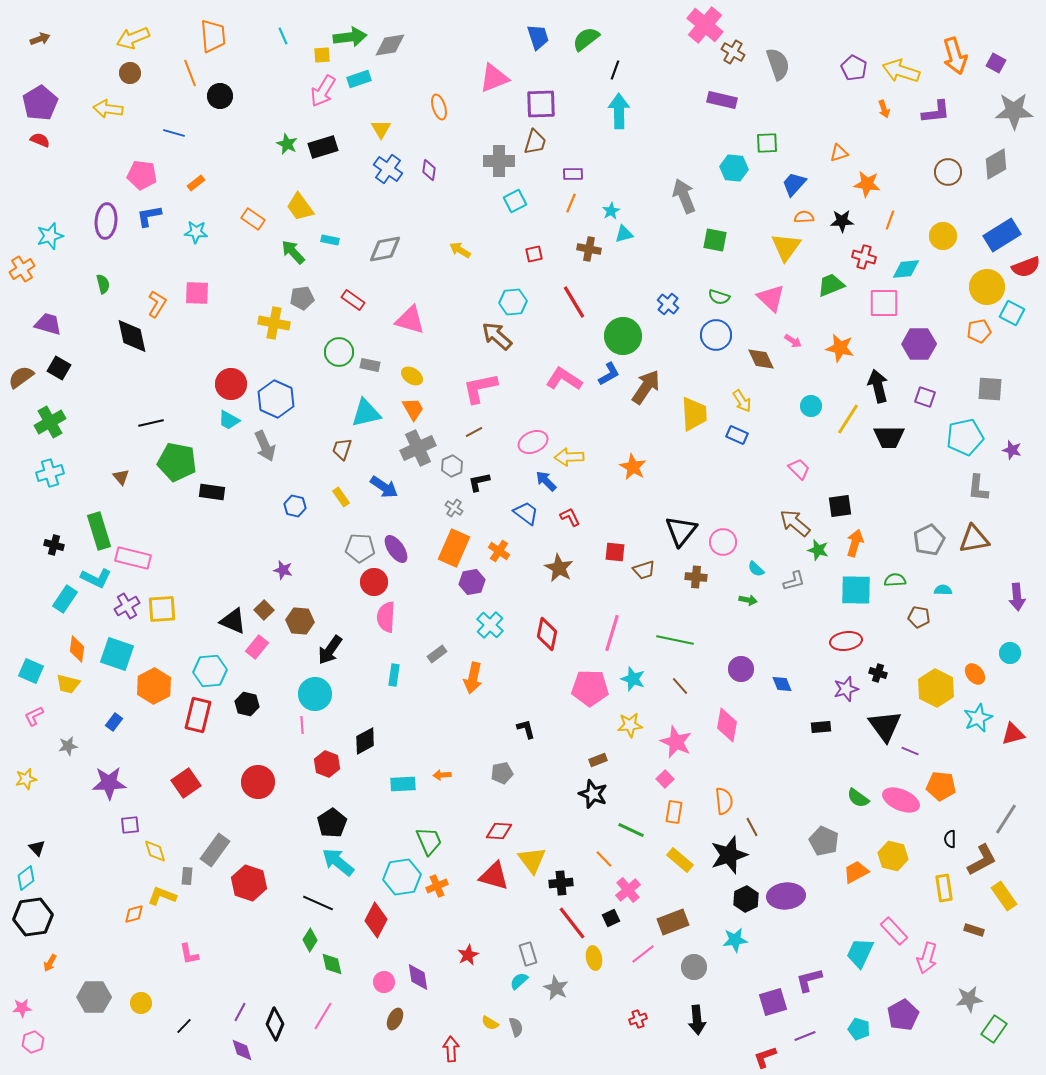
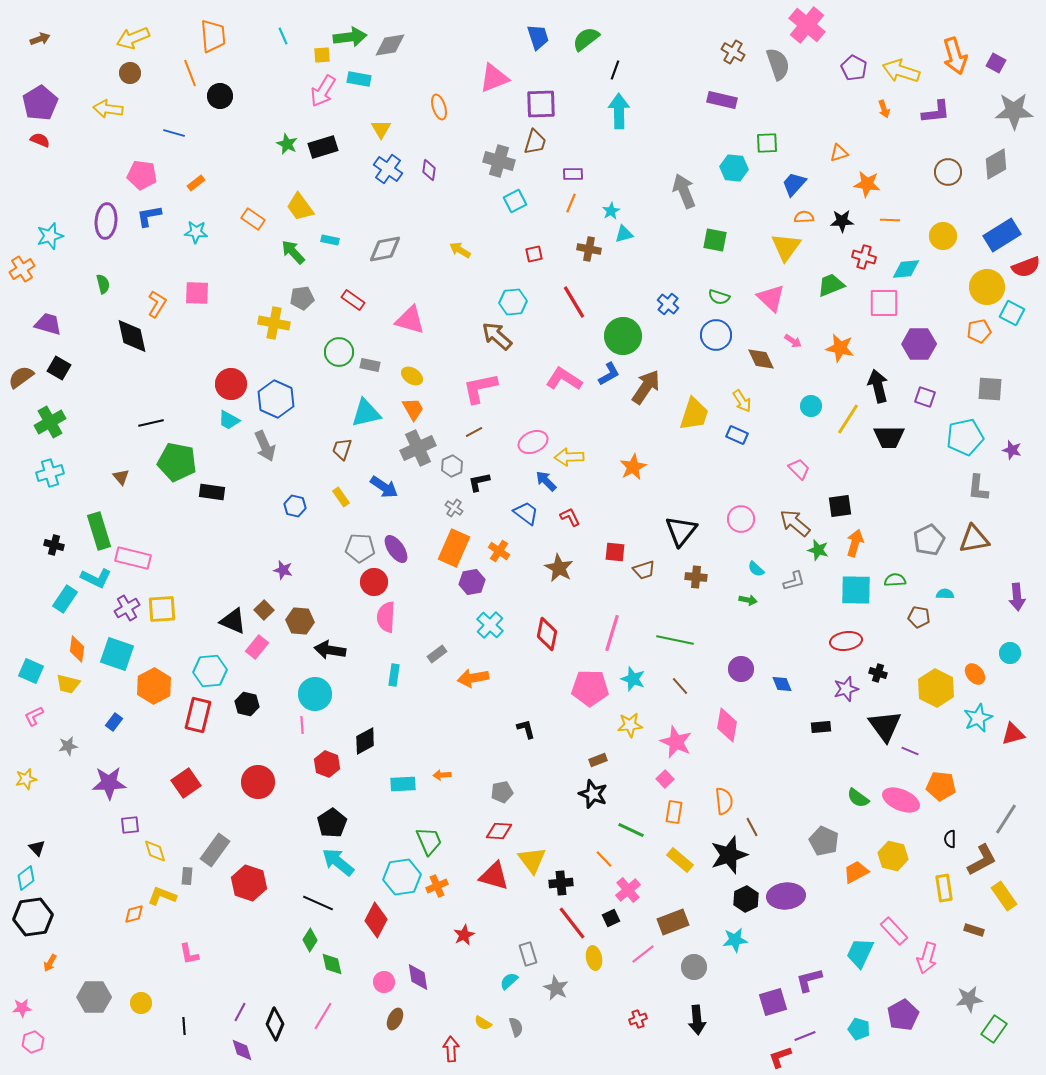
pink cross at (705, 25): moved 102 px right
cyan rectangle at (359, 79): rotated 30 degrees clockwise
gray cross at (499, 161): rotated 16 degrees clockwise
gray arrow at (684, 196): moved 5 px up
orange line at (890, 220): rotated 72 degrees clockwise
yellow trapezoid at (694, 414): rotated 21 degrees clockwise
orange star at (633, 467): rotated 16 degrees clockwise
pink circle at (723, 542): moved 18 px right, 23 px up
cyan semicircle at (943, 590): moved 2 px right, 4 px down
purple cross at (127, 606): moved 2 px down
black arrow at (330, 650): rotated 64 degrees clockwise
orange arrow at (473, 678): rotated 68 degrees clockwise
gray pentagon at (502, 773): moved 19 px down
red star at (468, 955): moved 4 px left, 20 px up
cyan semicircle at (519, 981): moved 10 px left
yellow semicircle at (490, 1023): moved 7 px left
black line at (184, 1026): rotated 48 degrees counterclockwise
red L-shape at (765, 1057): moved 15 px right
